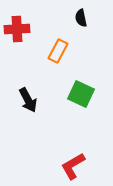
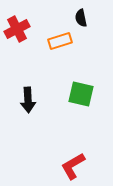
red cross: rotated 25 degrees counterclockwise
orange rectangle: moved 2 px right, 10 px up; rotated 45 degrees clockwise
green square: rotated 12 degrees counterclockwise
black arrow: rotated 25 degrees clockwise
